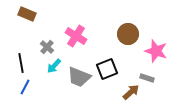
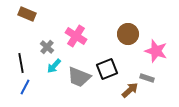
brown arrow: moved 1 px left, 2 px up
